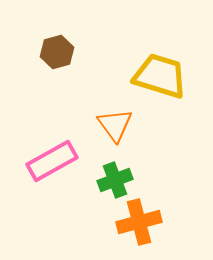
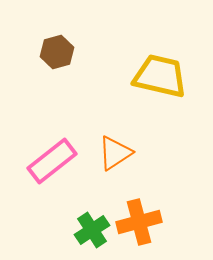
yellow trapezoid: rotated 4 degrees counterclockwise
orange triangle: moved 28 px down; rotated 33 degrees clockwise
pink rectangle: rotated 9 degrees counterclockwise
green cross: moved 23 px left, 50 px down; rotated 12 degrees counterclockwise
